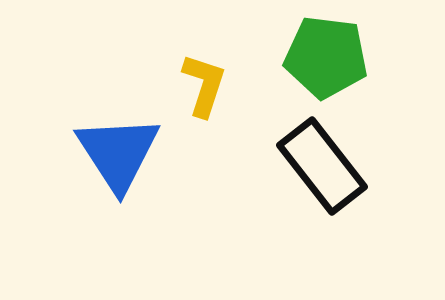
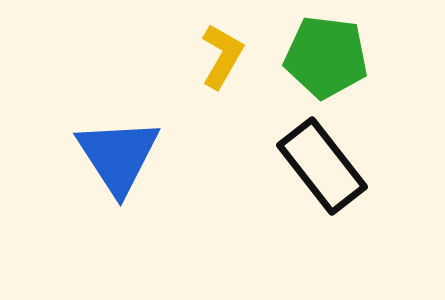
yellow L-shape: moved 18 px right, 29 px up; rotated 12 degrees clockwise
blue triangle: moved 3 px down
